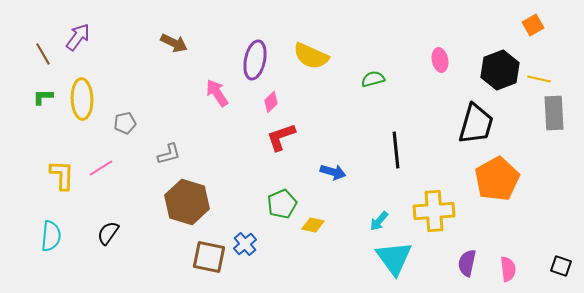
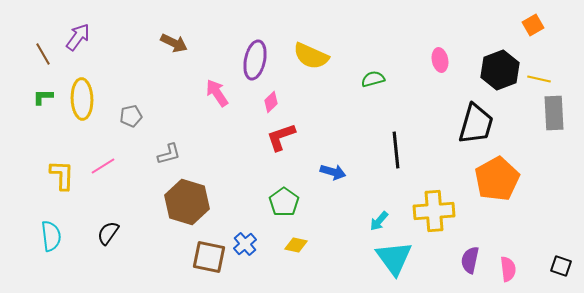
gray pentagon: moved 6 px right, 7 px up
pink line: moved 2 px right, 2 px up
green pentagon: moved 2 px right, 2 px up; rotated 12 degrees counterclockwise
yellow diamond: moved 17 px left, 20 px down
cyan semicircle: rotated 12 degrees counterclockwise
purple semicircle: moved 3 px right, 3 px up
